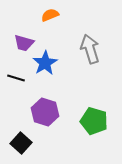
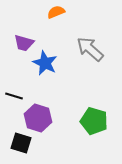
orange semicircle: moved 6 px right, 3 px up
gray arrow: rotated 32 degrees counterclockwise
blue star: rotated 15 degrees counterclockwise
black line: moved 2 px left, 18 px down
purple hexagon: moved 7 px left, 6 px down
black square: rotated 25 degrees counterclockwise
